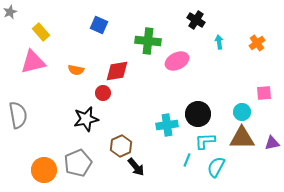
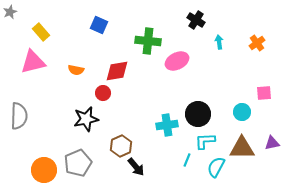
gray semicircle: moved 1 px right, 1 px down; rotated 12 degrees clockwise
brown triangle: moved 10 px down
